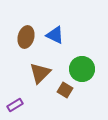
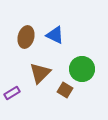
purple rectangle: moved 3 px left, 12 px up
